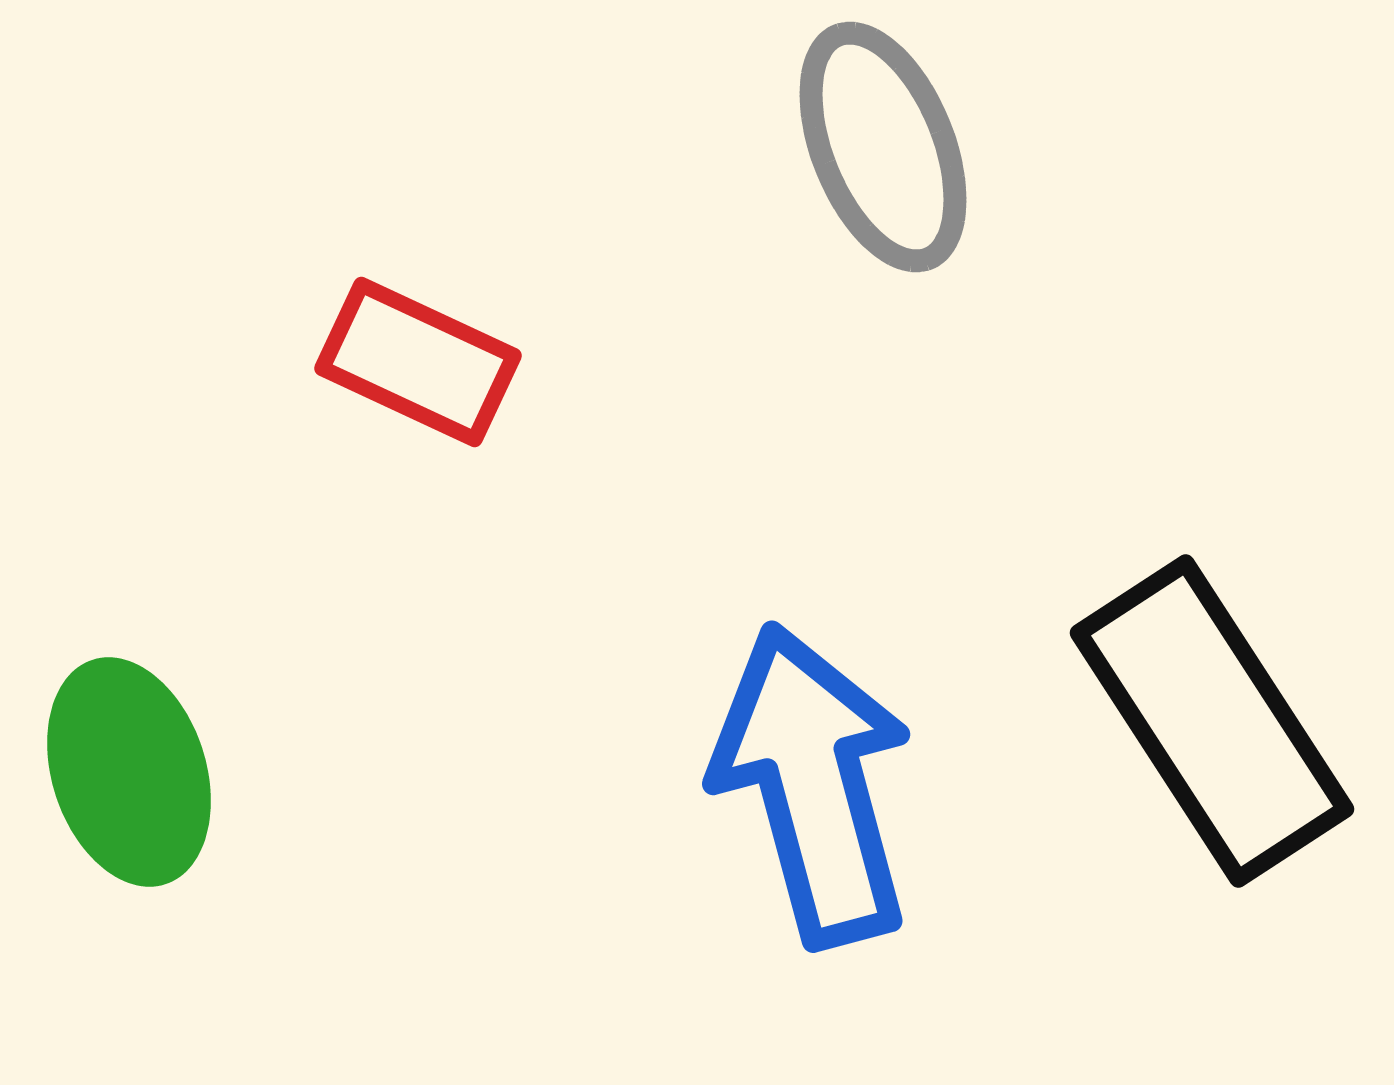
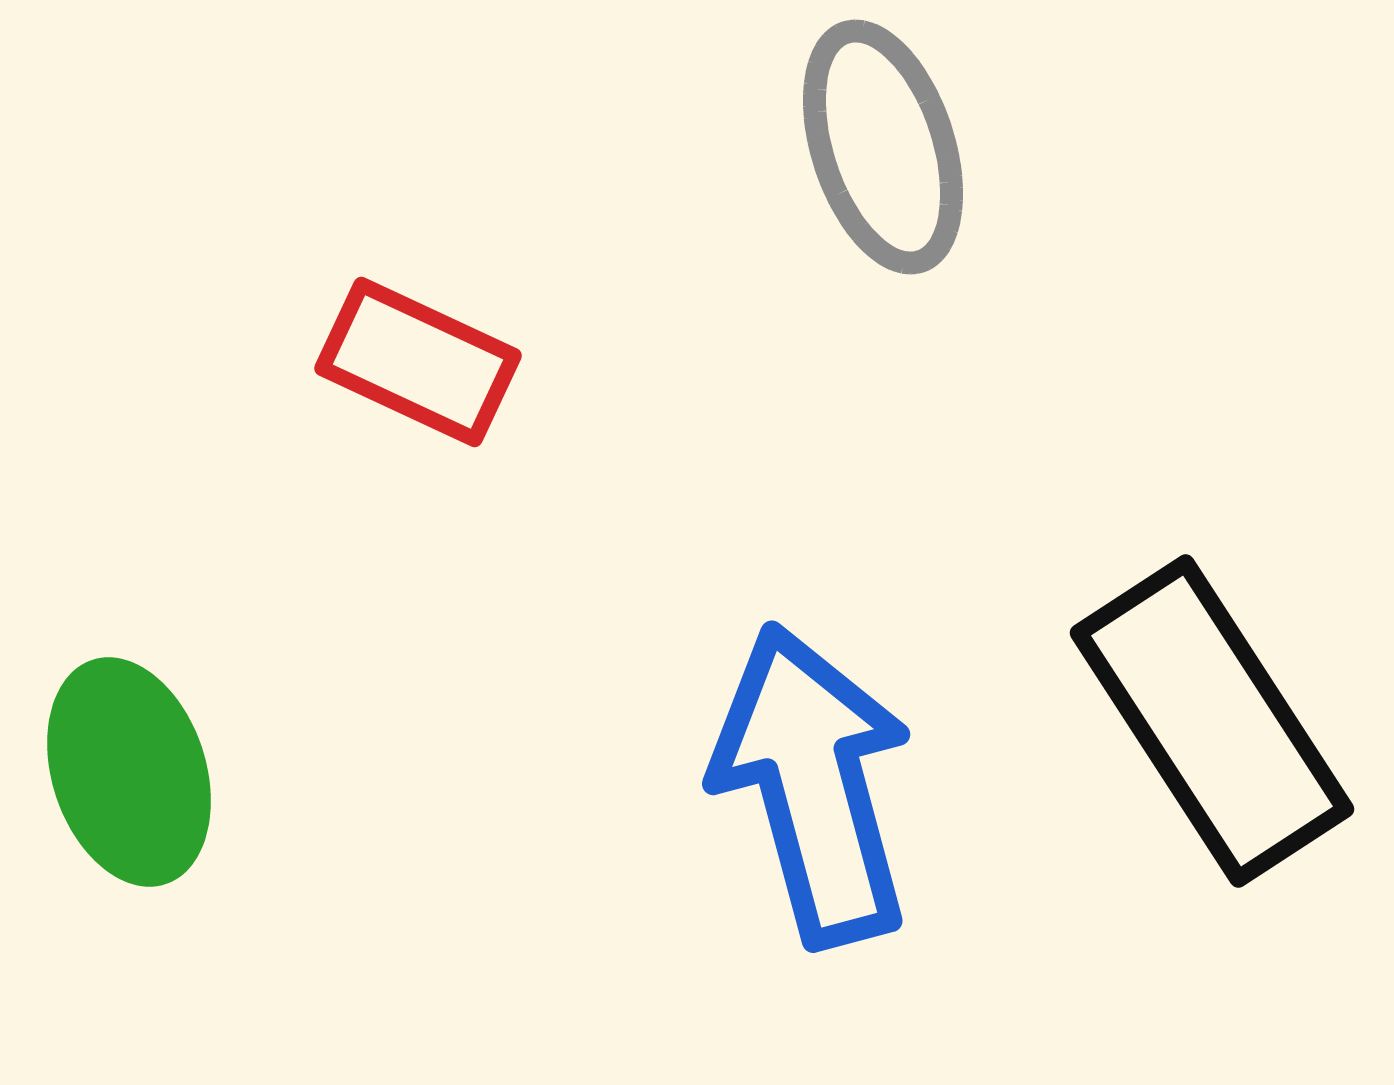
gray ellipse: rotated 4 degrees clockwise
